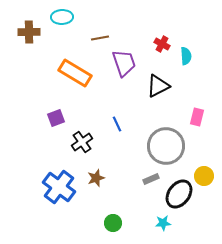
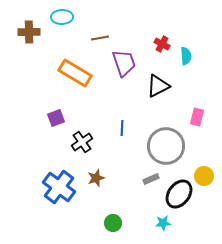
blue line: moved 5 px right, 4 px down; rotated 28 degrees clockwise
